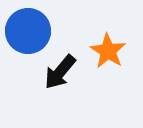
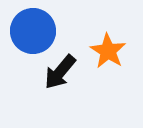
blue circle: moved 5 px right
